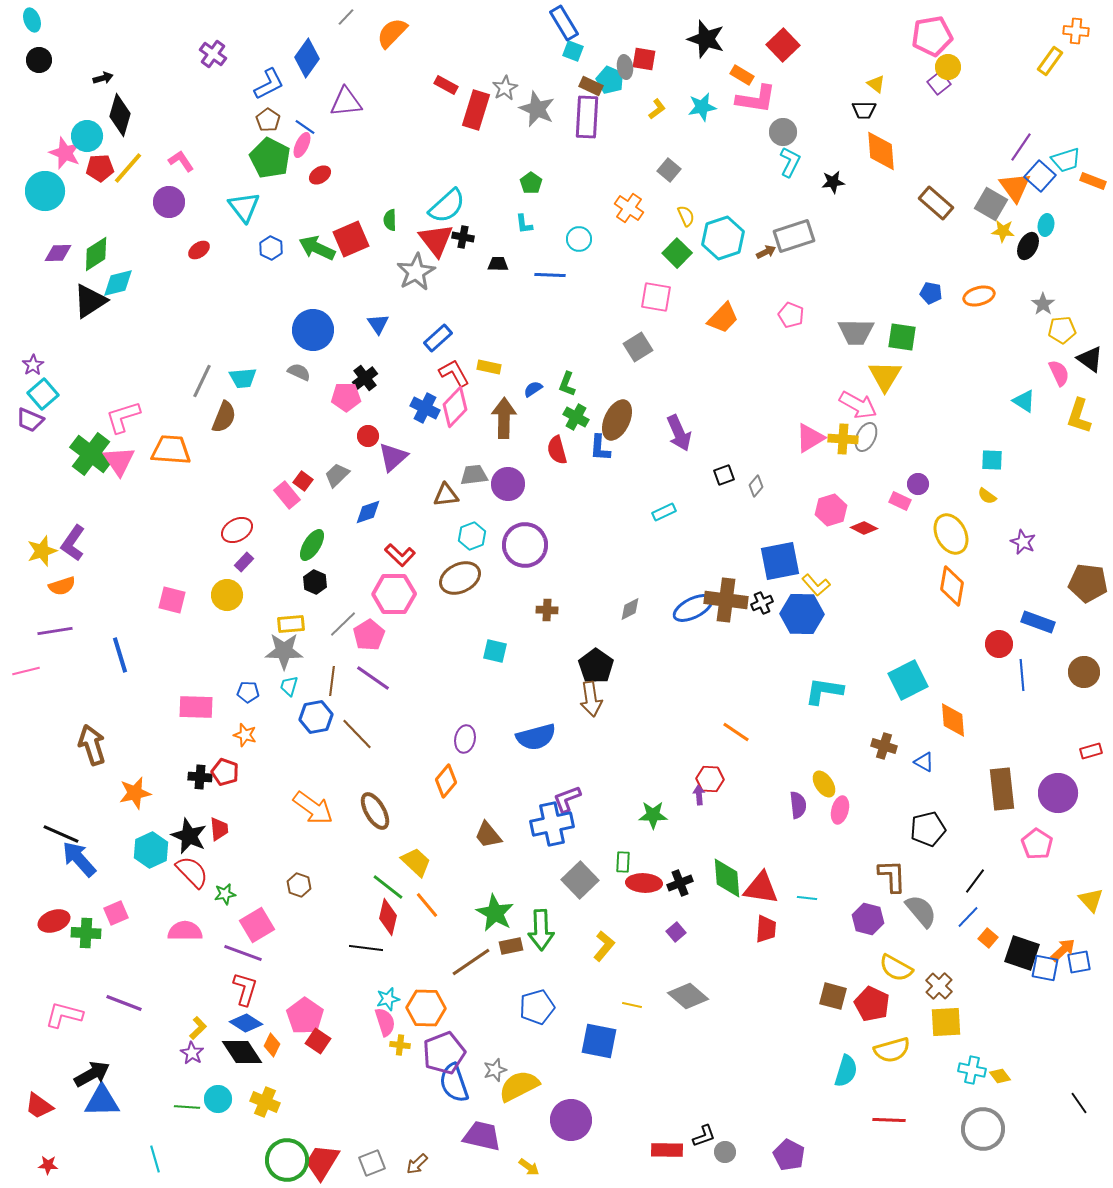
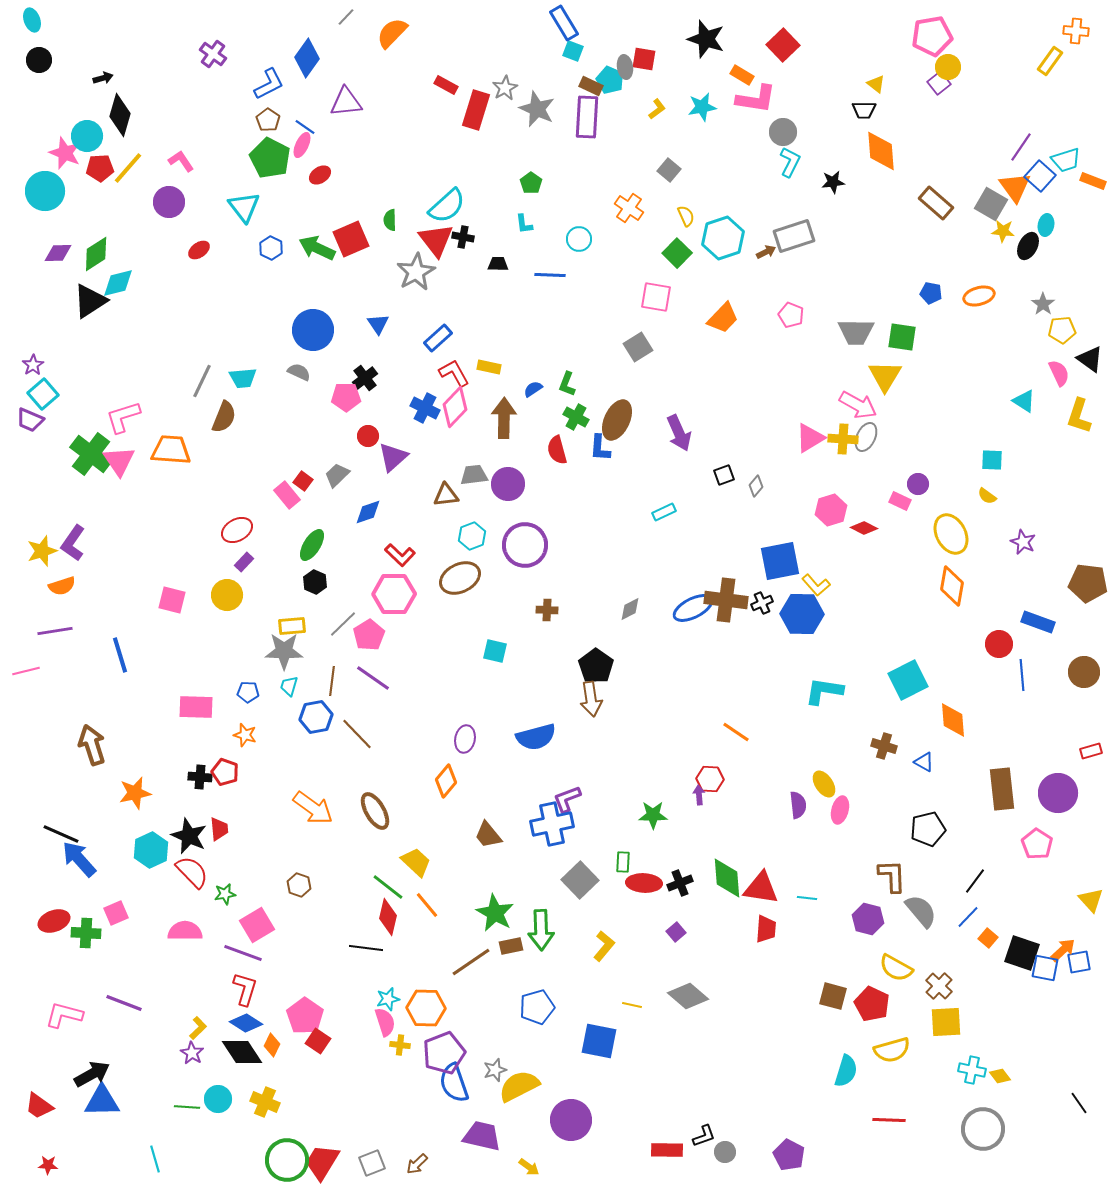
yellow rectangle at (291, 624): moved 1 px right, 2 px down
